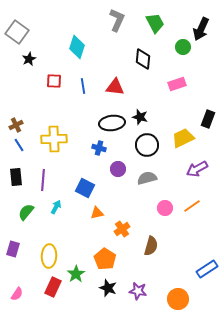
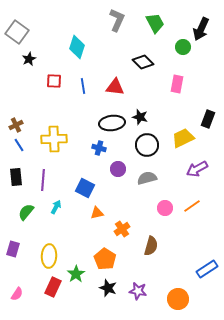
black diamond at (143, 59): moved 3 px down; rotated 50 degrees counterclockwise
pink rectangle at (177, 84): rotated 60 degrees counterclockwise
